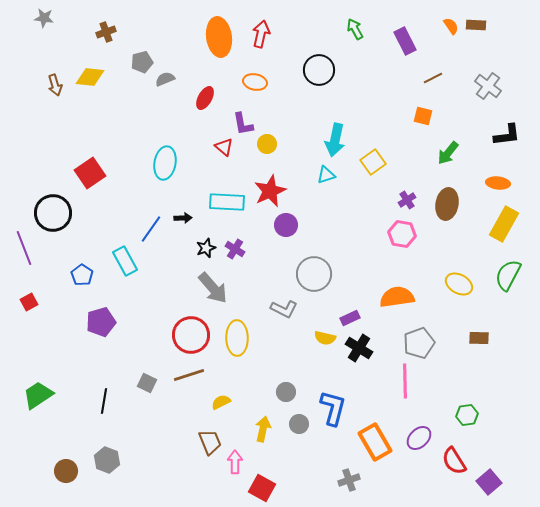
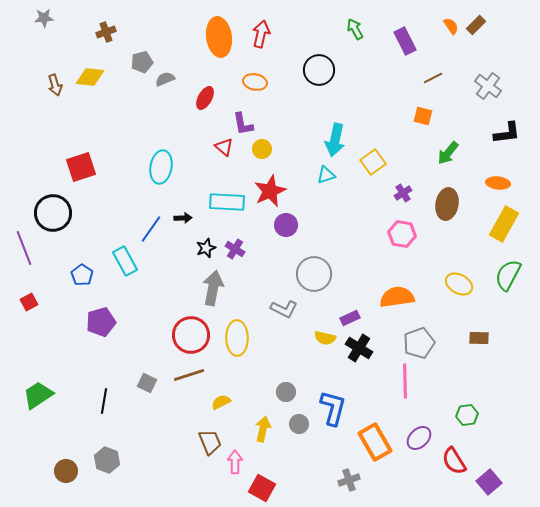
gray star at (44, 18): rotated 12 degrees counterclockwise
brown rectangle at (476, 25): rotated 48 degrees counterclockwise
black L-shape at (507, 135): moved 2 px up
yellow circle at (267, 144): moved 5 px left, 5 px down
cyan ellipse at (165, 163): moved 4 px left, 4 px down
red square at (90, 173): moved 9 px left, 6 px up; rotated 16 degrees clockwise
purple cross at (407, 200): moved 4 px left, 7 px up
gray arrow at (213, 288): rotated 128 degrees counterclockwise
